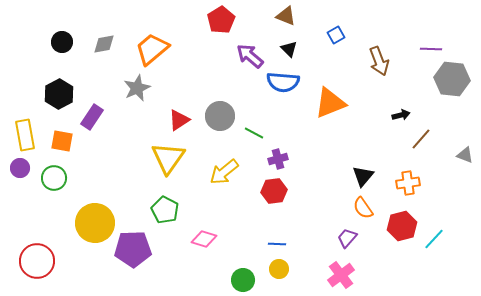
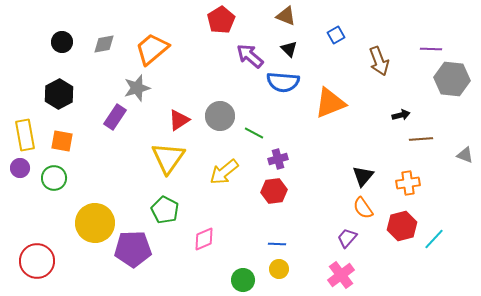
gray star at (137, 88): rotated 8 degrees clockwise
purple rectangle at (92, 117): moved 23 px right
brown line at (421, 139): rotated 45 degrees clockwise
pink diamond at (204, 239): rotated 40 degrees counterclockwise
